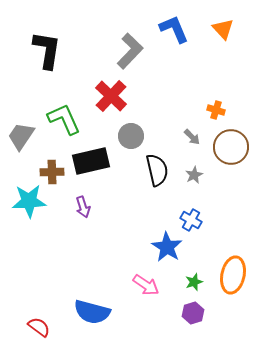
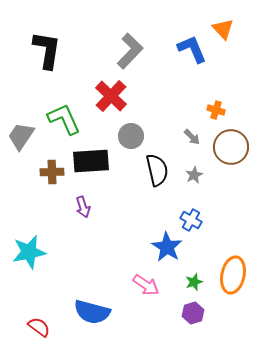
blue L-shape: moved 18 px right, 20 px down
black rectangle: rotated 9 degrees clockwise
cyan star: moved 51 px down; rotated 8 degrees counterclockwise
